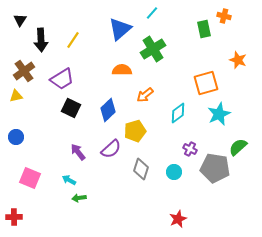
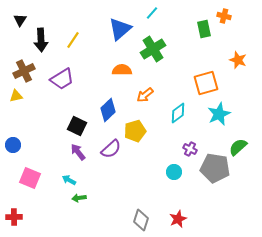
brown cross: rotated 10 degrees clockwise
black square: moved 6 px right, 18 px down
blue circle: moved 3 px left, 8 px down
gray diamond: moved 51 px down
